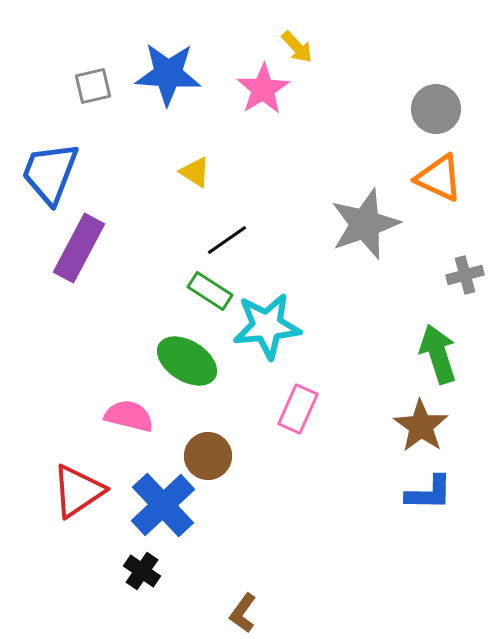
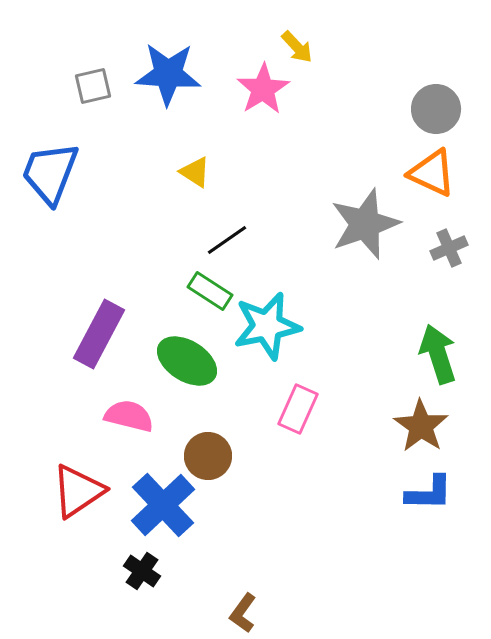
orange triangle: moved 7 px left, 5 px up
purple rectangle: moved 20 px right, 86 px down
gray cross: moved 16 px left, 27 px up; rotated 9 degrees counterclockwise
cyan star: rotated 6 degrees counterclockwise
